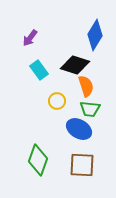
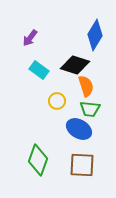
cyan rectangle: rotated 18 degrees counterclockwise
